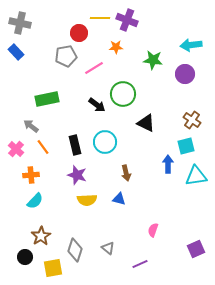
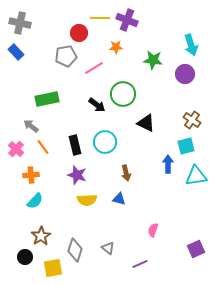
cyan arrow: rotated 100 degrees counterclockwise
